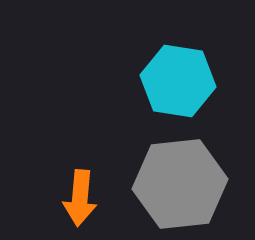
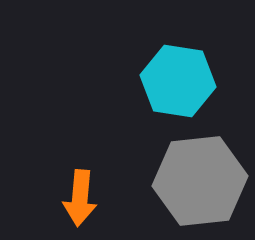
gray hexagon: moved 20 px right, 3 px up
